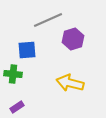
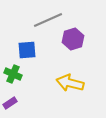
green cross: rotated 18 degrees clockwise
purple rectangle: moved 7 px left, 4 px up
